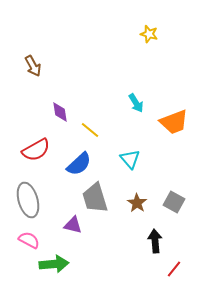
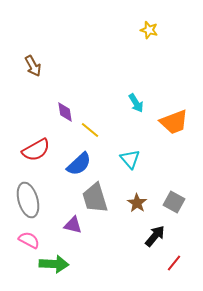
yellow star: moved 4 px up
purple diamond: moved 5 px right
black arrow: moved 5 px up; rotated 45 degrees clockwise
green arrow: rotated 8 degrees clockwise
red line: moved 6 px up
